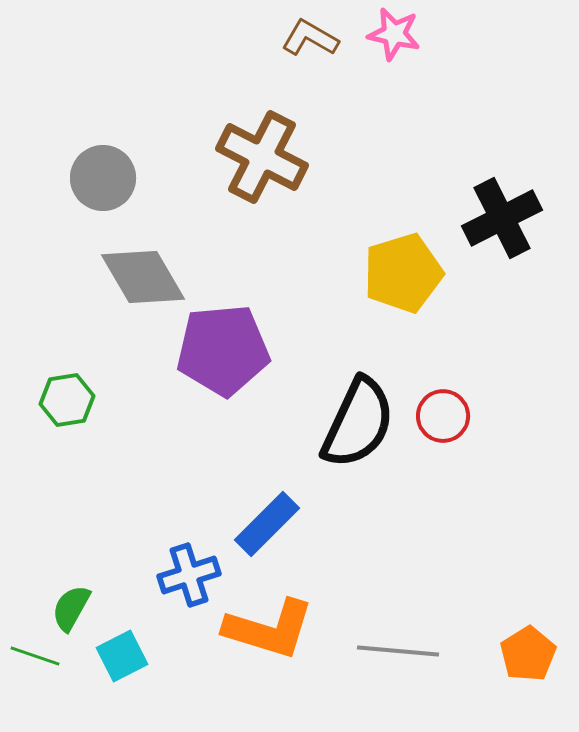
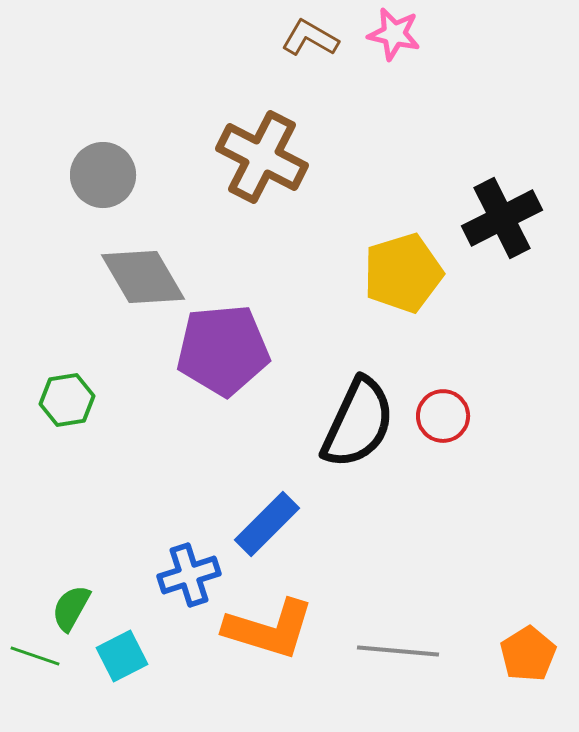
gray circle: moved 3 px up
